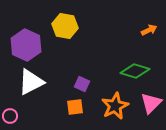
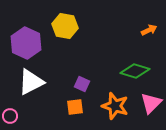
purple hexagon: moved 2 px up
orange star: rotated 28 degrees counterclockwise
